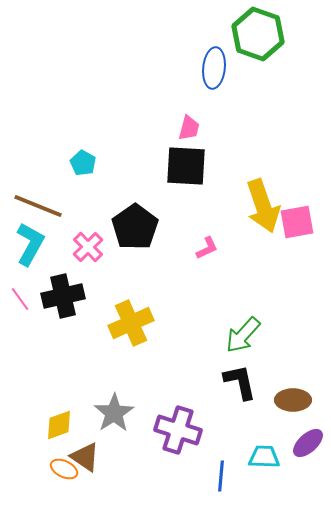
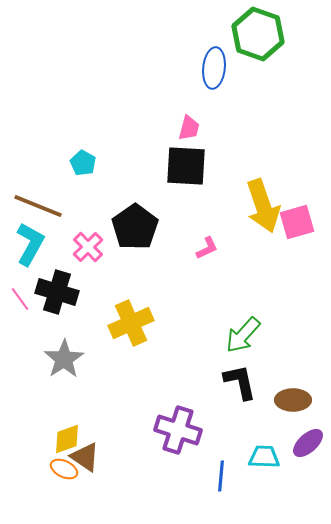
pink square: rotated 6 degrees counterclockwise
black cross: moved 6 px left, 4 px up; rotated 30 degrees clockwise
gray star: moved 50 px left, 54 px up
yellow diamond: moved 8 px right, 14 px down
